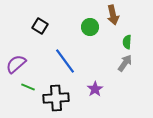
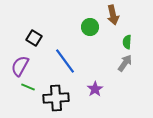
black square: moved 6 px left, 12 px down
purple semicircle: moved 4 px right, 2 px down; rotated 20 degrees counterclockwise
